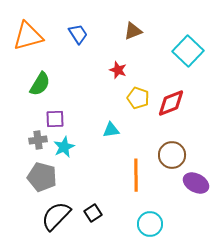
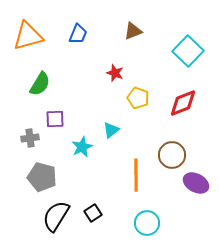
blue trapezoid: rotated 55 degrees clockwise
red star: moved 3 px left, 3 px down
red diamond: moved 12 px right
cyan triangle: rotated 30 degrees counterclockwise
gray cross: moved 8 px left, 2 px up
cyan star: moved 18 px right
black semicircle: rotated 12 degrees counterclockwise
cyan circle: moved 3 px left, 1 px up
